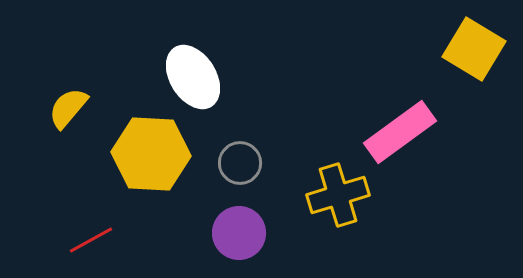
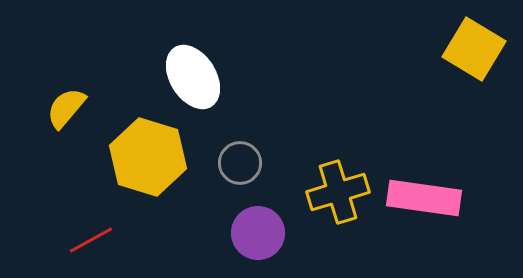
yellow semicircle: moved 2 px left
pink rectangle: moved 24 px right, 66 px down; rotated 44 degrees clockwise
yellow hexagon: moved 3 px left, 3 px down; rotated 14 degrees clockwise
yellow cross: moved 3 px up
purple circle: moved 19 px right
